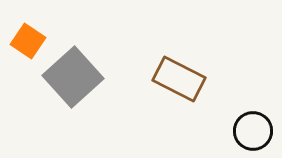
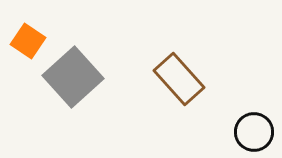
brown rectangle: rotated 21 degrees clockwise
black circle: moved 1 px right, 1 px down
